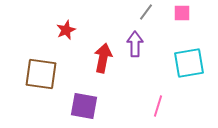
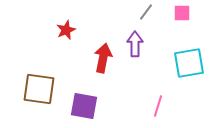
brown square: moved 2 px left, 15 px down
